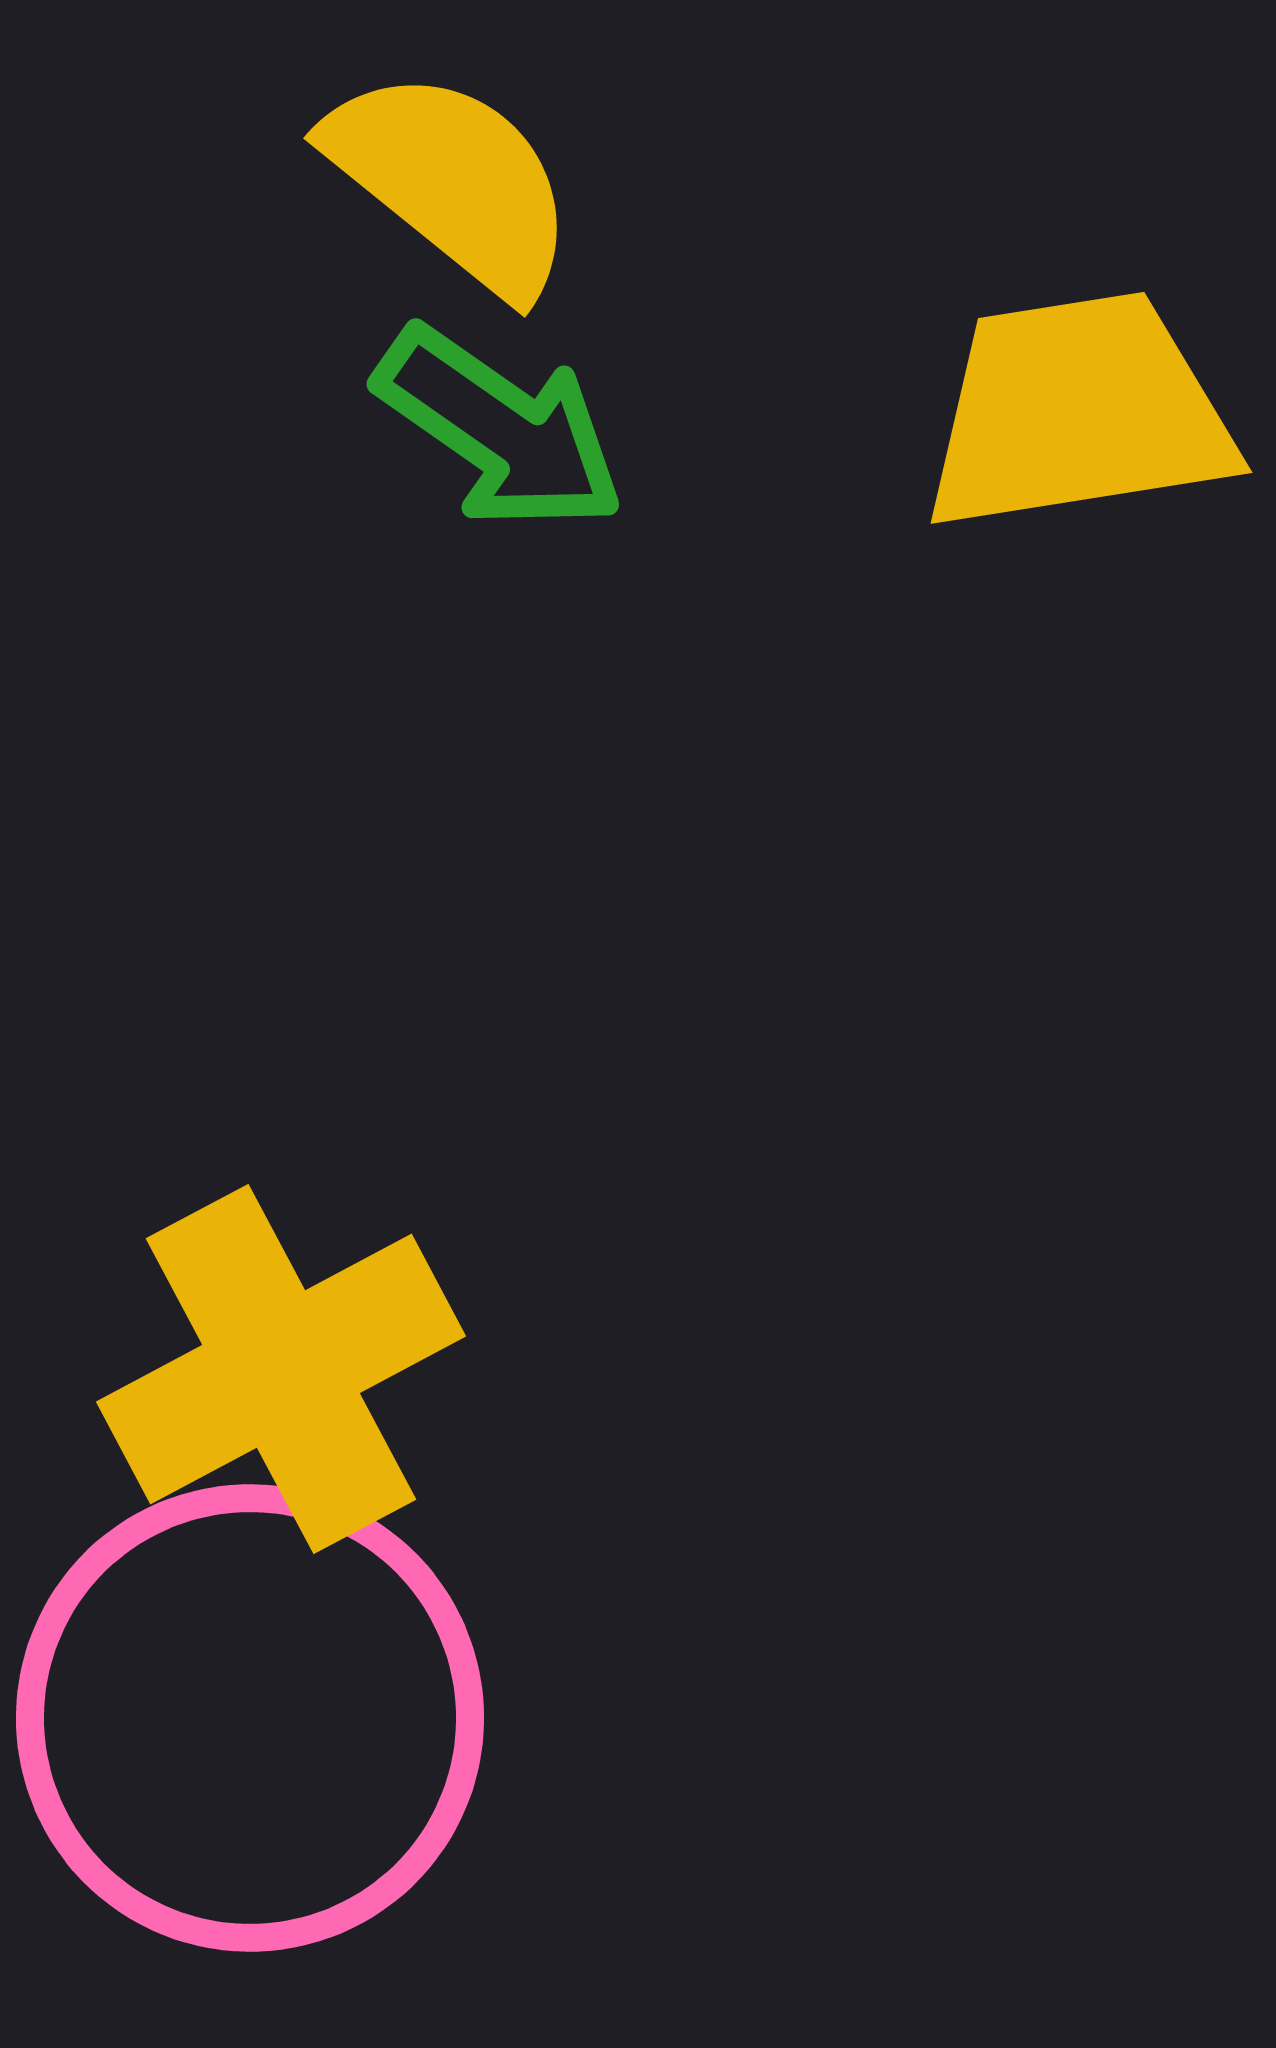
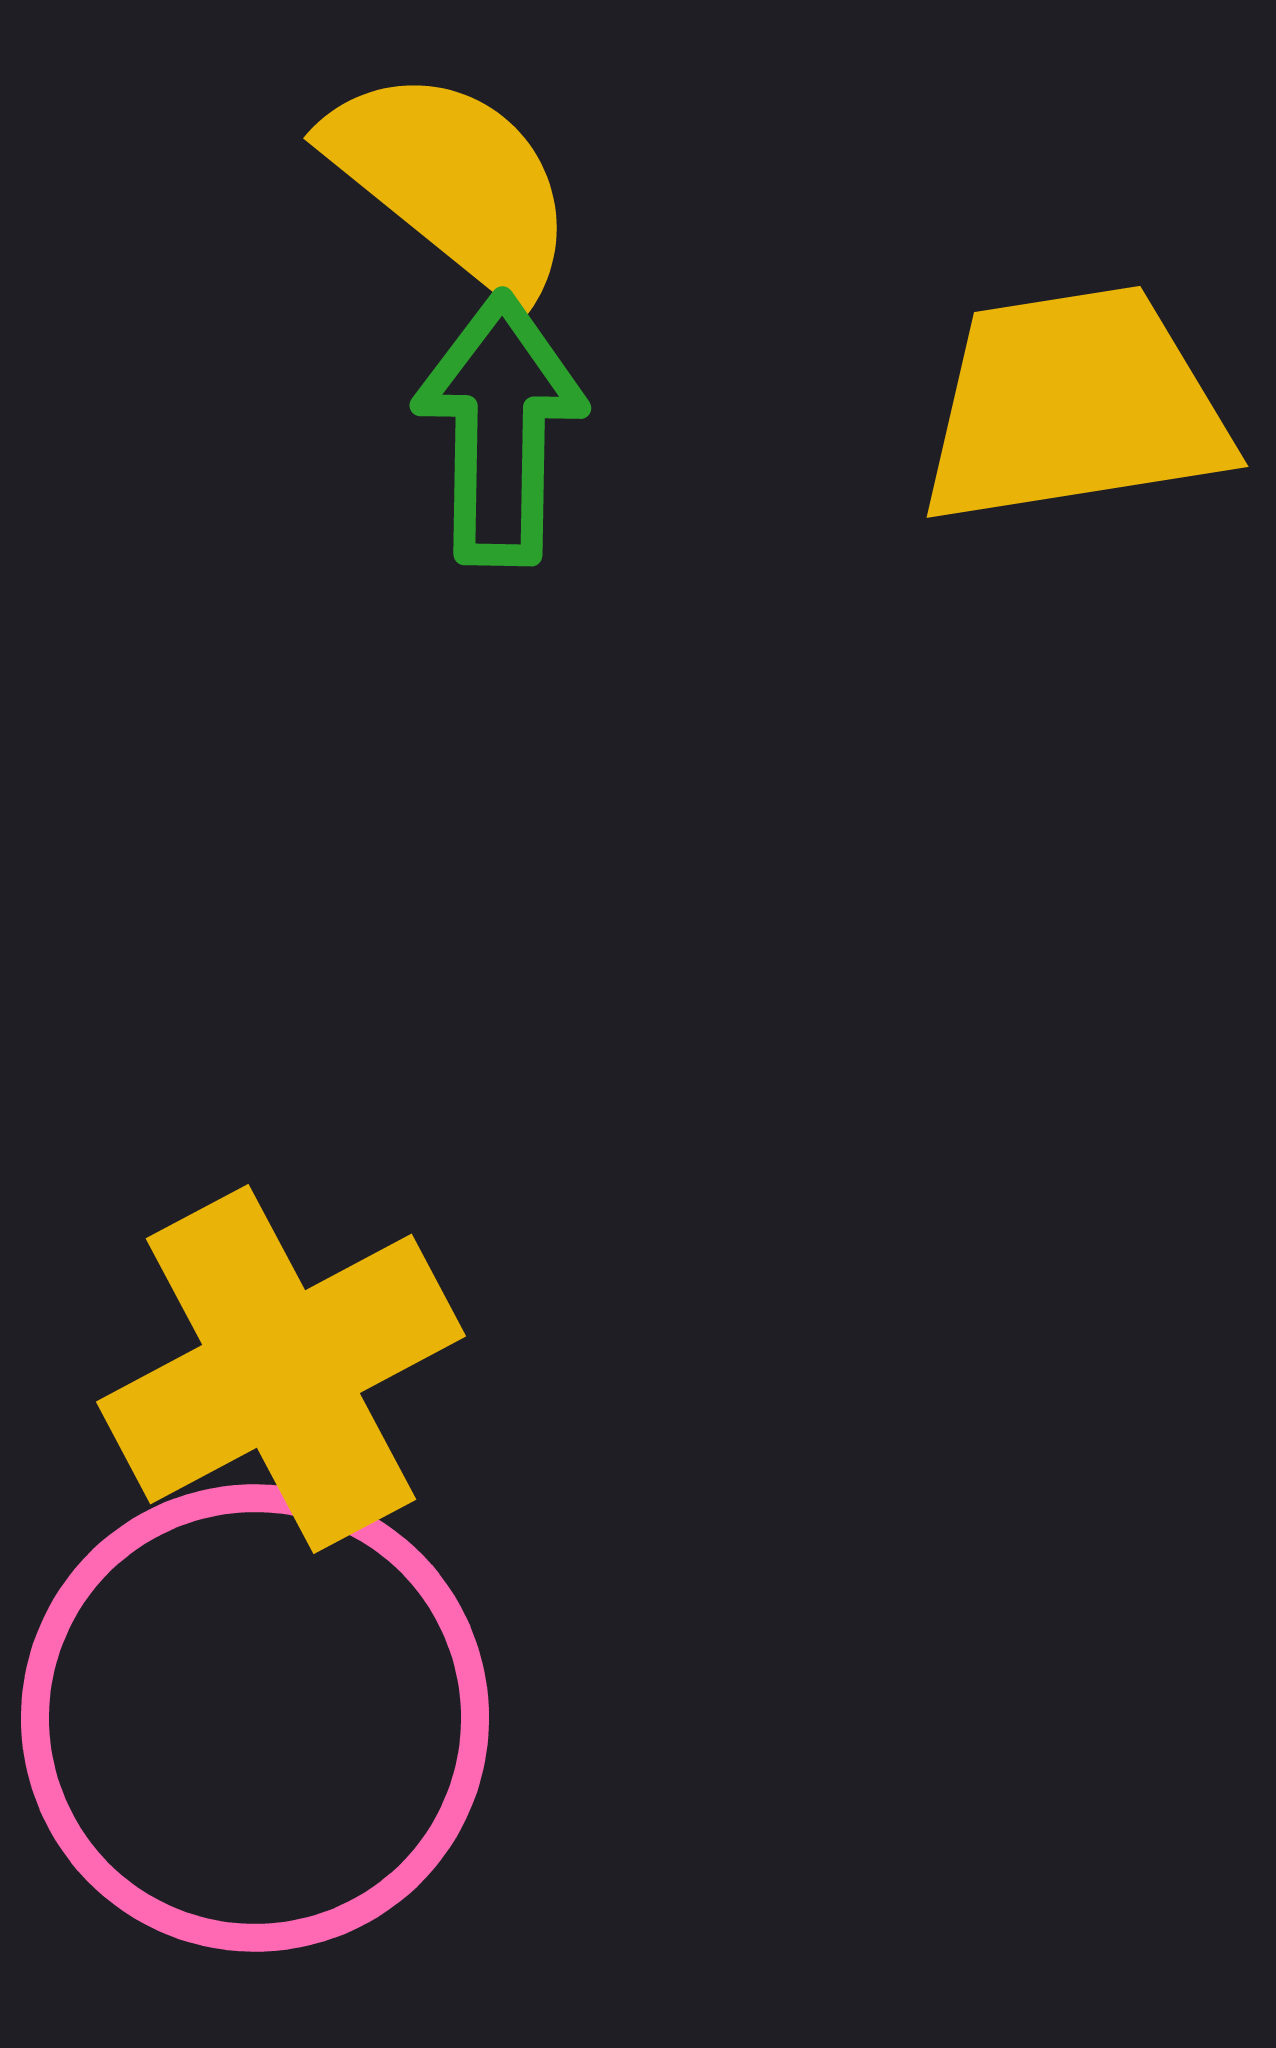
yellow trapezoid: moved 4 px left, 6 px up
green arrow: rotated 124 degrees counterclockwise
pink circle: moved 5 px right
